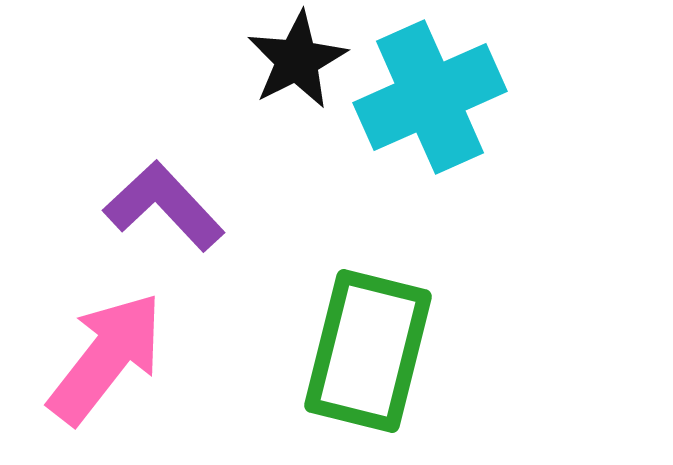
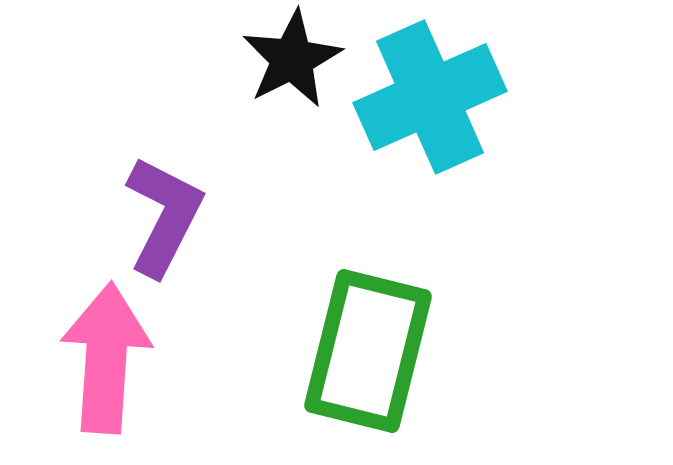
black star: moved 5 px left, 1 px up
purple L-shape: moved 10 px down; rotated 70 degrees clockwise
pink arrow: rotated 34 degrees counterclockwise
